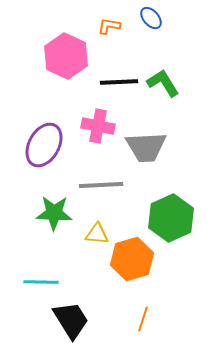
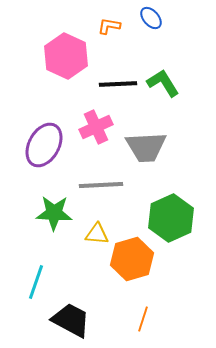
black line: moved 1 px left, 2 px down
pink cross: moved 2 px left, 1 px down; rotated 36 degrees counterclockwise
cyan line: moved 5 px left; rotated 72 degrees counterclockwise
black trapezoid: rotated 30 degrees counterclockwise
